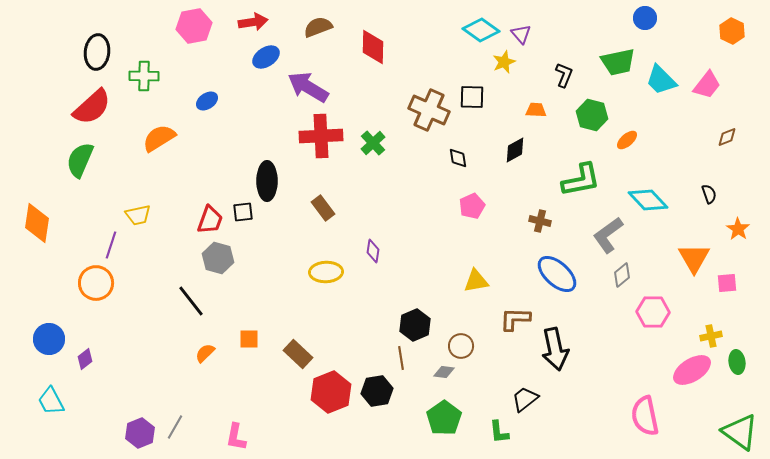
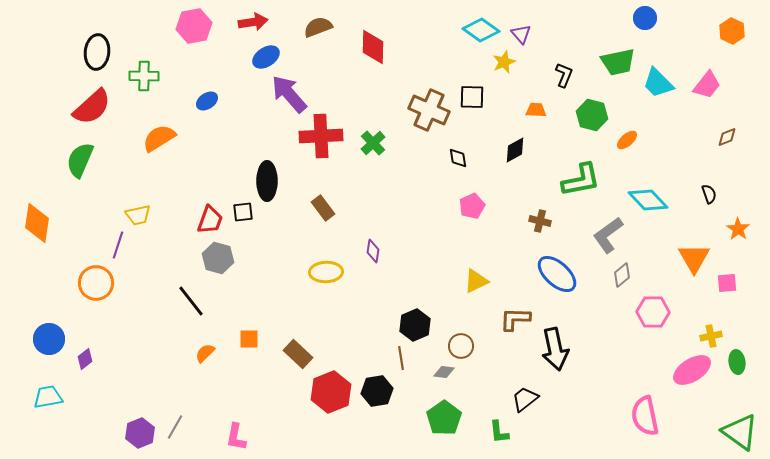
cyan trapezoid at (661, 80): moved 3 px left, 3 px down
purple arrow at (308, 87): moved 19 px left, 7 px down; rotated 18 degrees clockwise
purple line at (111, 245): moved 7 px right
yellow triangle at (476, 281): rotated 16 degrees counterclockwise
cyan trapezoid at (51, 401): moved 3 px left, 4 px up; rotated 108 degrees clockwise
